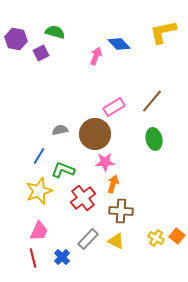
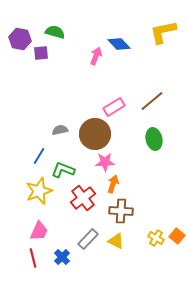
purple hexagon: moved 4 px right
purple square: rotated 21 degrees clockwise
brown line: rotated 10 degrees clockwise
